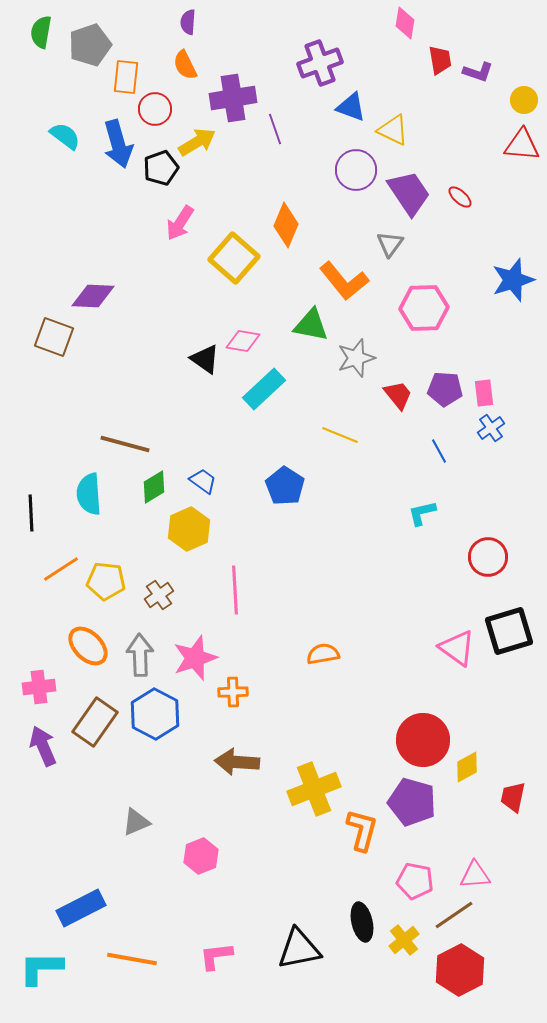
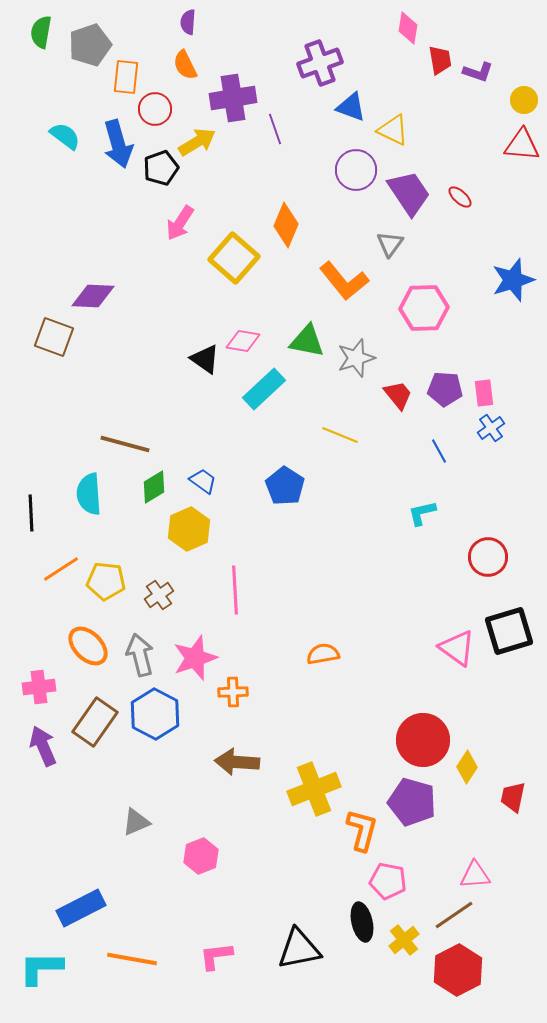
pink diamond at (405, 23): moved 3 px right, 5 px down
green triangle at (311, 325): moved 4 px left, 16 px down
gray arrow at (140, 655): rotated 12 degrees counterclockwise
yellow diamond at (467, 767): rotated 28 degrees counterclockwise
pink pentagon at (415, 881): moved 27 px left
red hexagon at (460, 970): moved 2 px left
